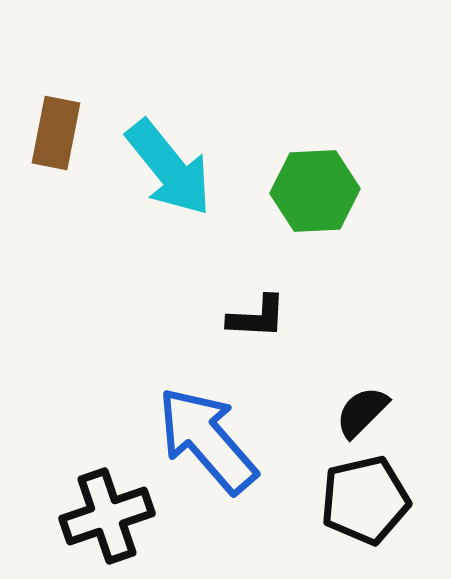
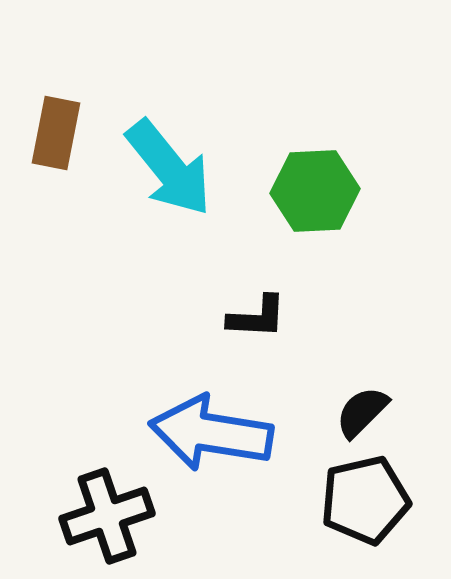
blue arrow: moved 4 px right, 7 px up; rotated 40 degrees counterclockwise
